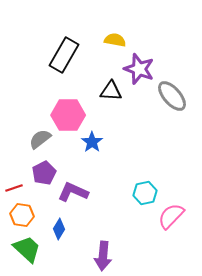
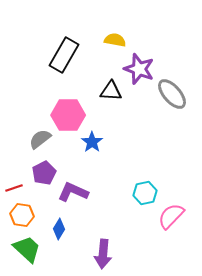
gray ellipse: moved 2 px up
purple arrow: moved 2 px up
